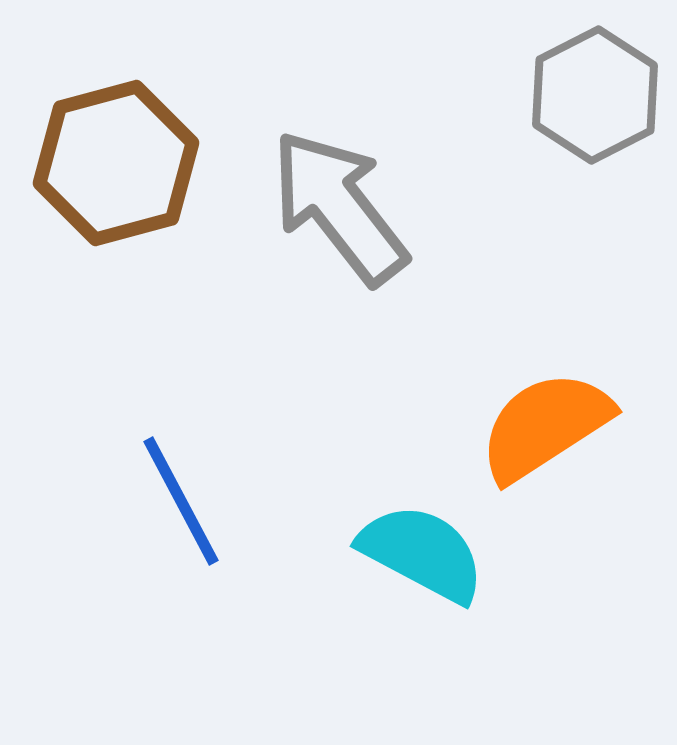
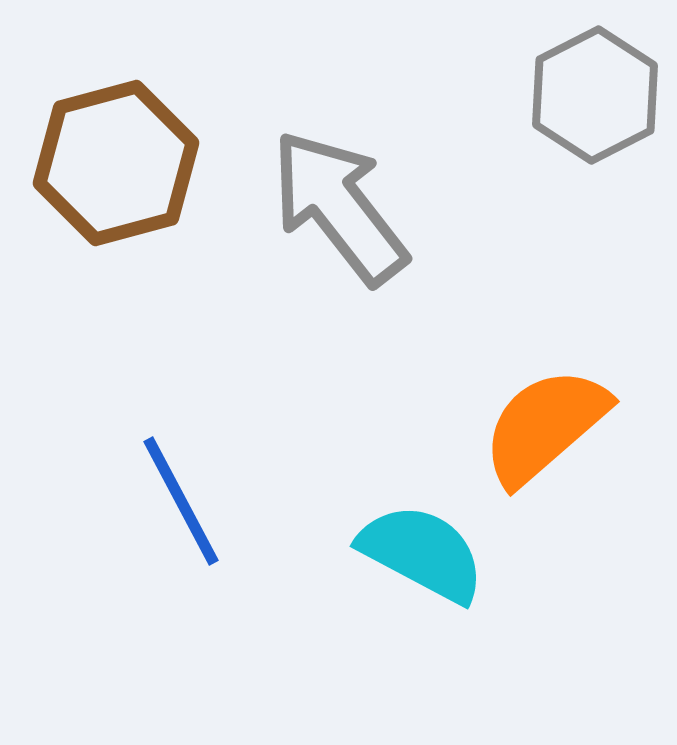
orange semicircle: rotated 8 degrees counterclockwise
